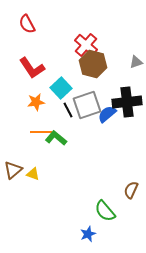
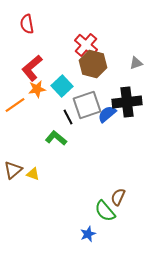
red semicircle: rotated 18 degrees clockwise
gray triangle: moved 1 px down
red L-shape: rotated 84 degrees clockwise
cyan square: moved 1 px right, 2 px up
orange star: moved 1 px right, 13 px up
black line: moved 7 px down
orange line: moved 26 px left, 27 px up; rotated 35 degrees counterclockwise
brown semicircle: moved 13 px left, 7 px down
